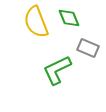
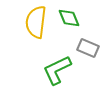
yellow semicircle: rotated 28 degrees clockwise
